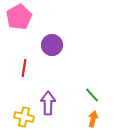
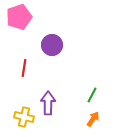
pink pentagon: rotated 10 degrees clockwise
green line: rotated 70 degrees clockwise
orange arrow: rotated 21 degrees clockwise
